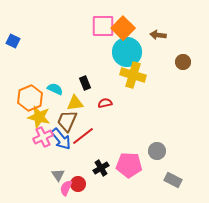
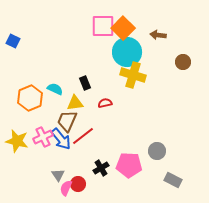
yellow star: moved 22 px left, 24 px down
